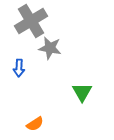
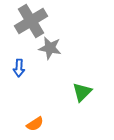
green triangle: rotated 15 degrees clockwise
